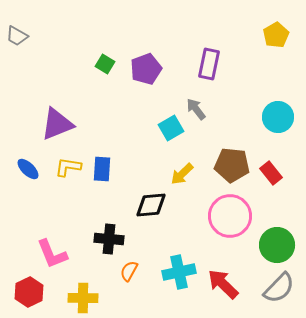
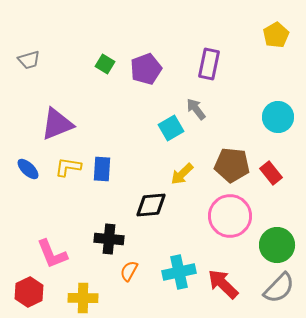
gray trapezoid: moved 12 px right, 24 px down; rotated 45 degrees counterclockwise
